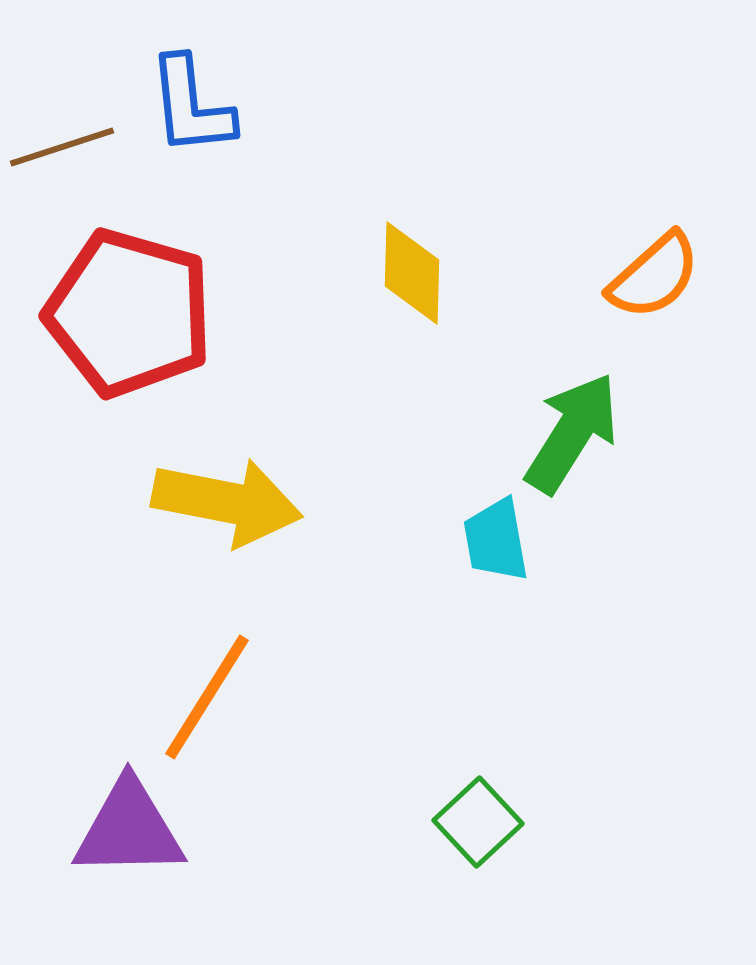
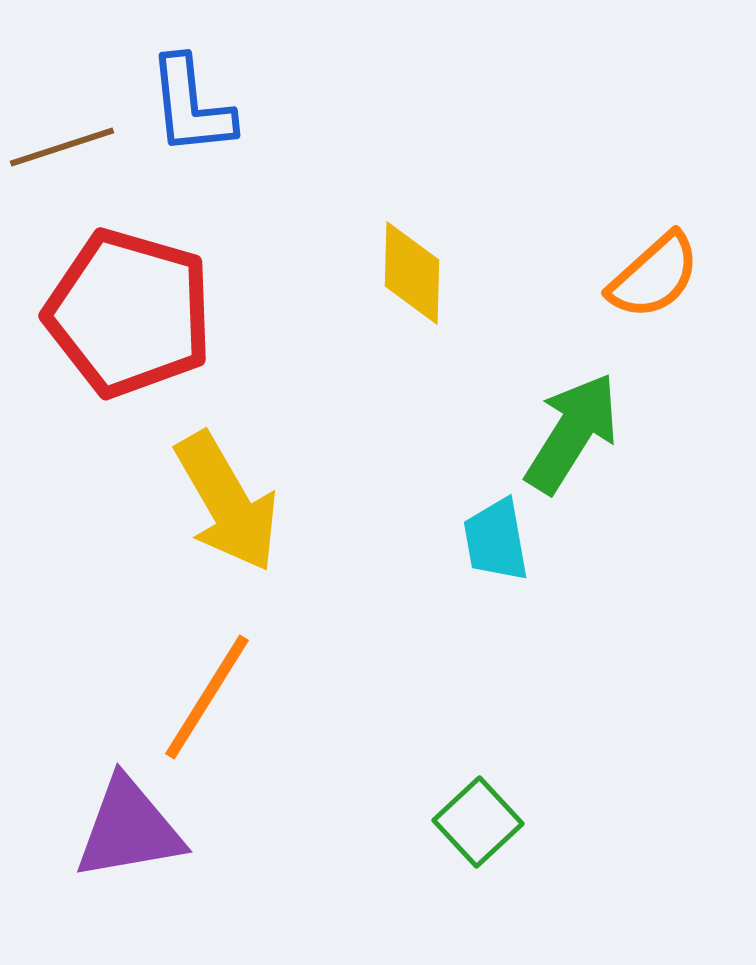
yellow arrow: rotated 49 degrees clockwise
purple triangle: rotated 9 degrees counterclockwise
